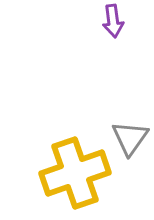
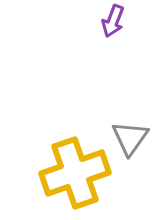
purple arrow: rotated 28 degrees clockwise
